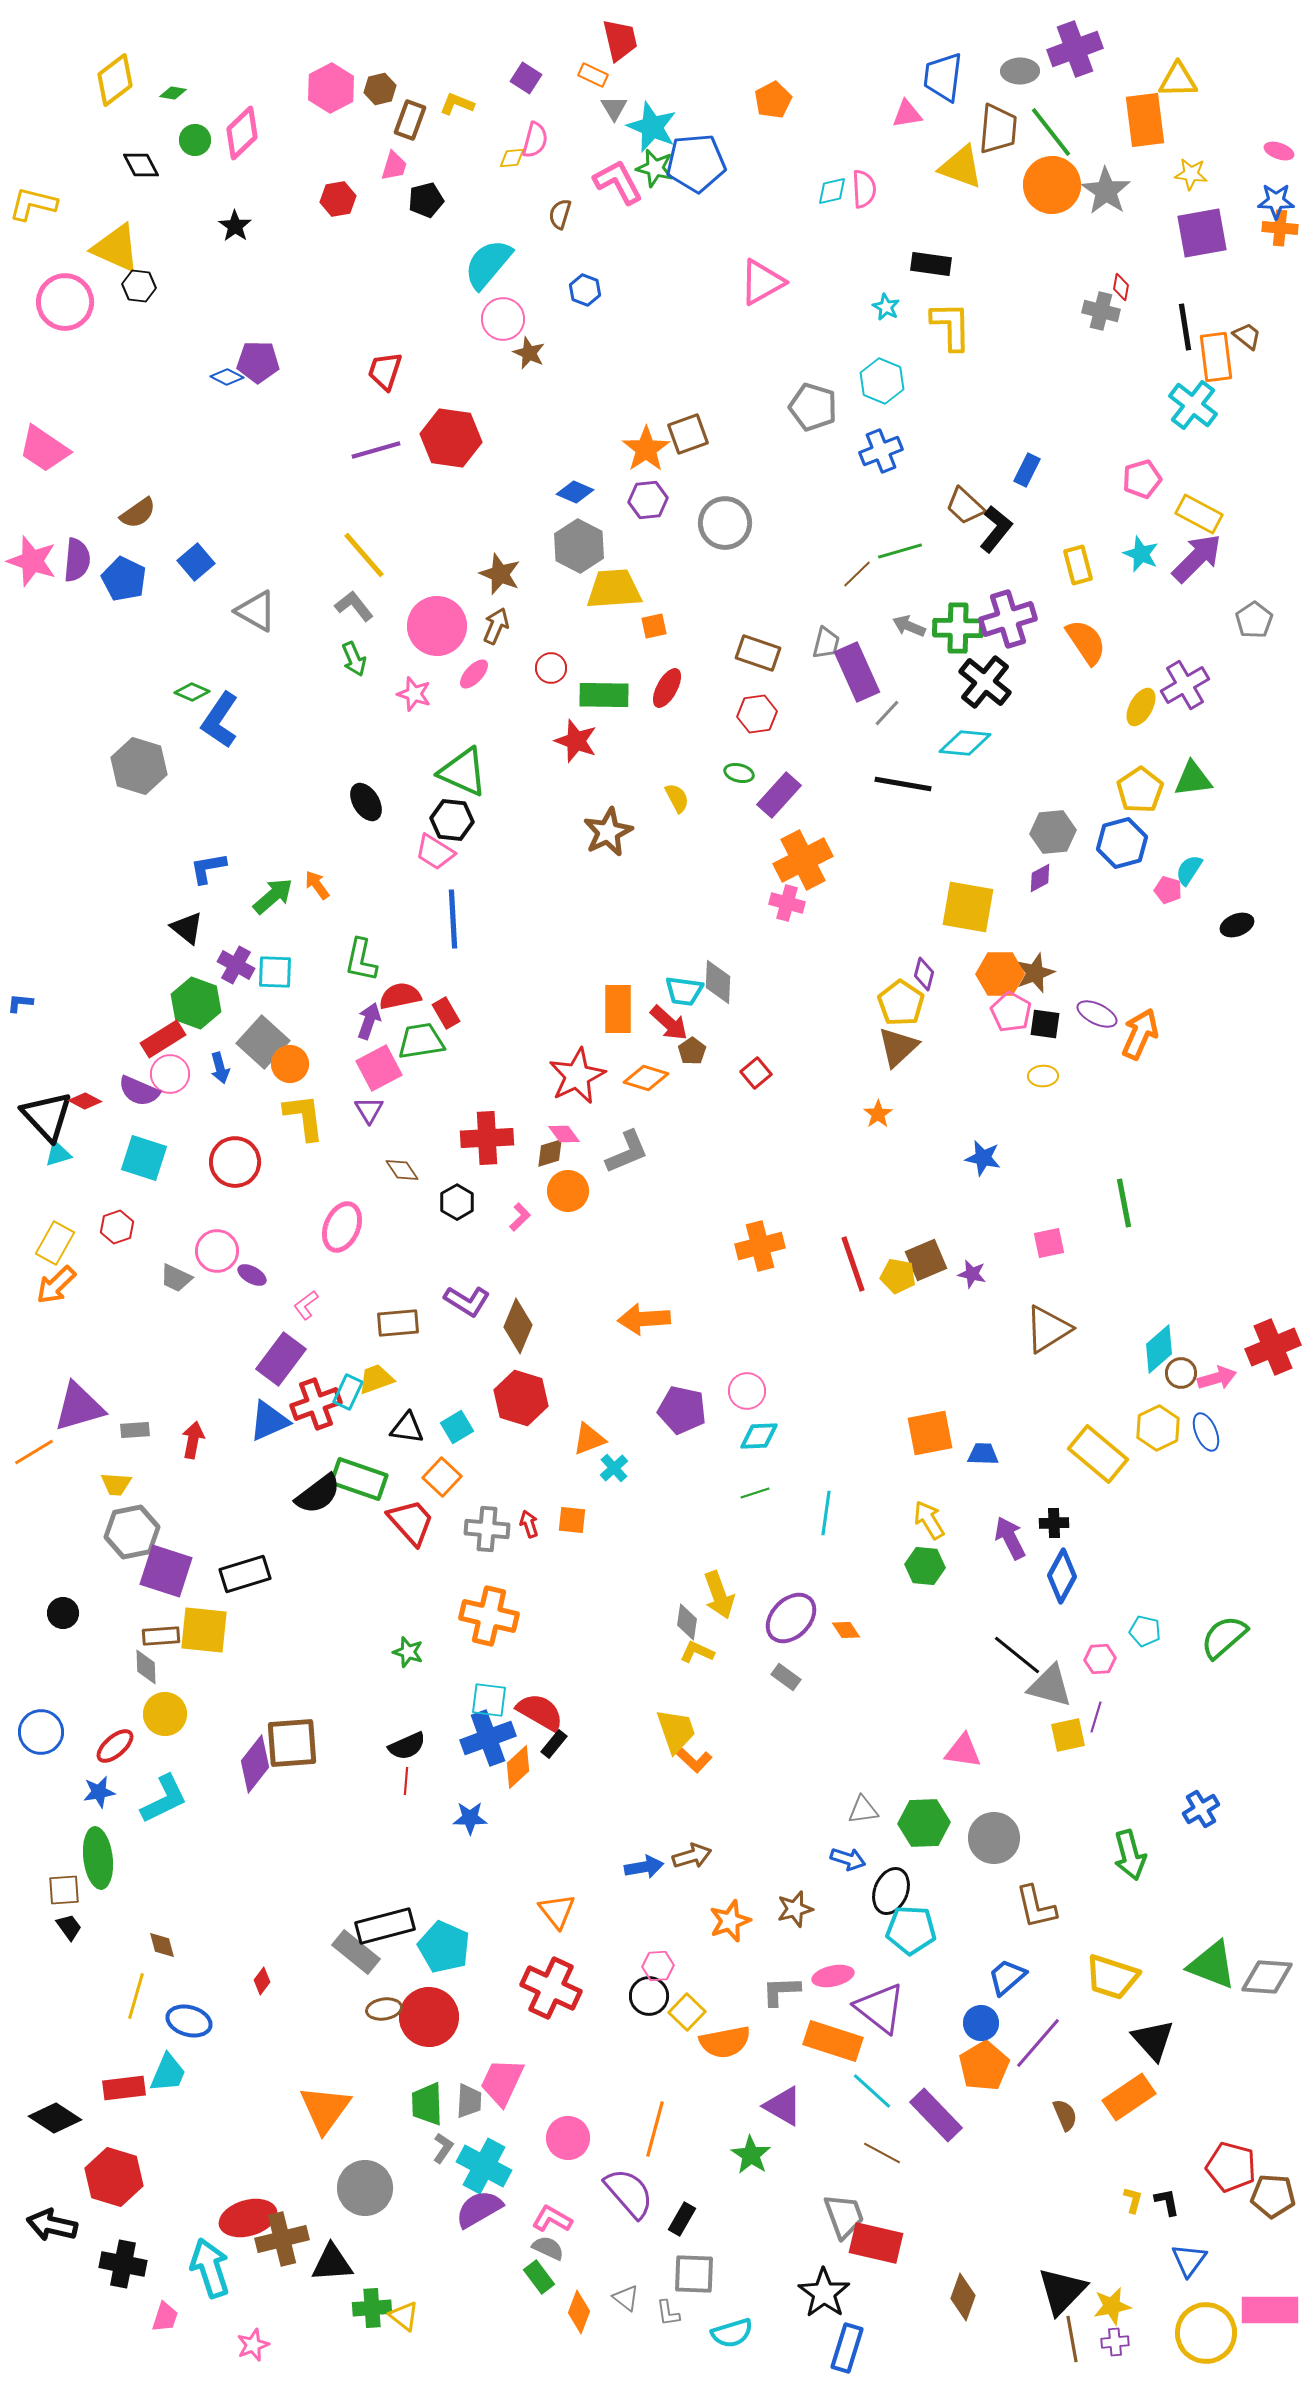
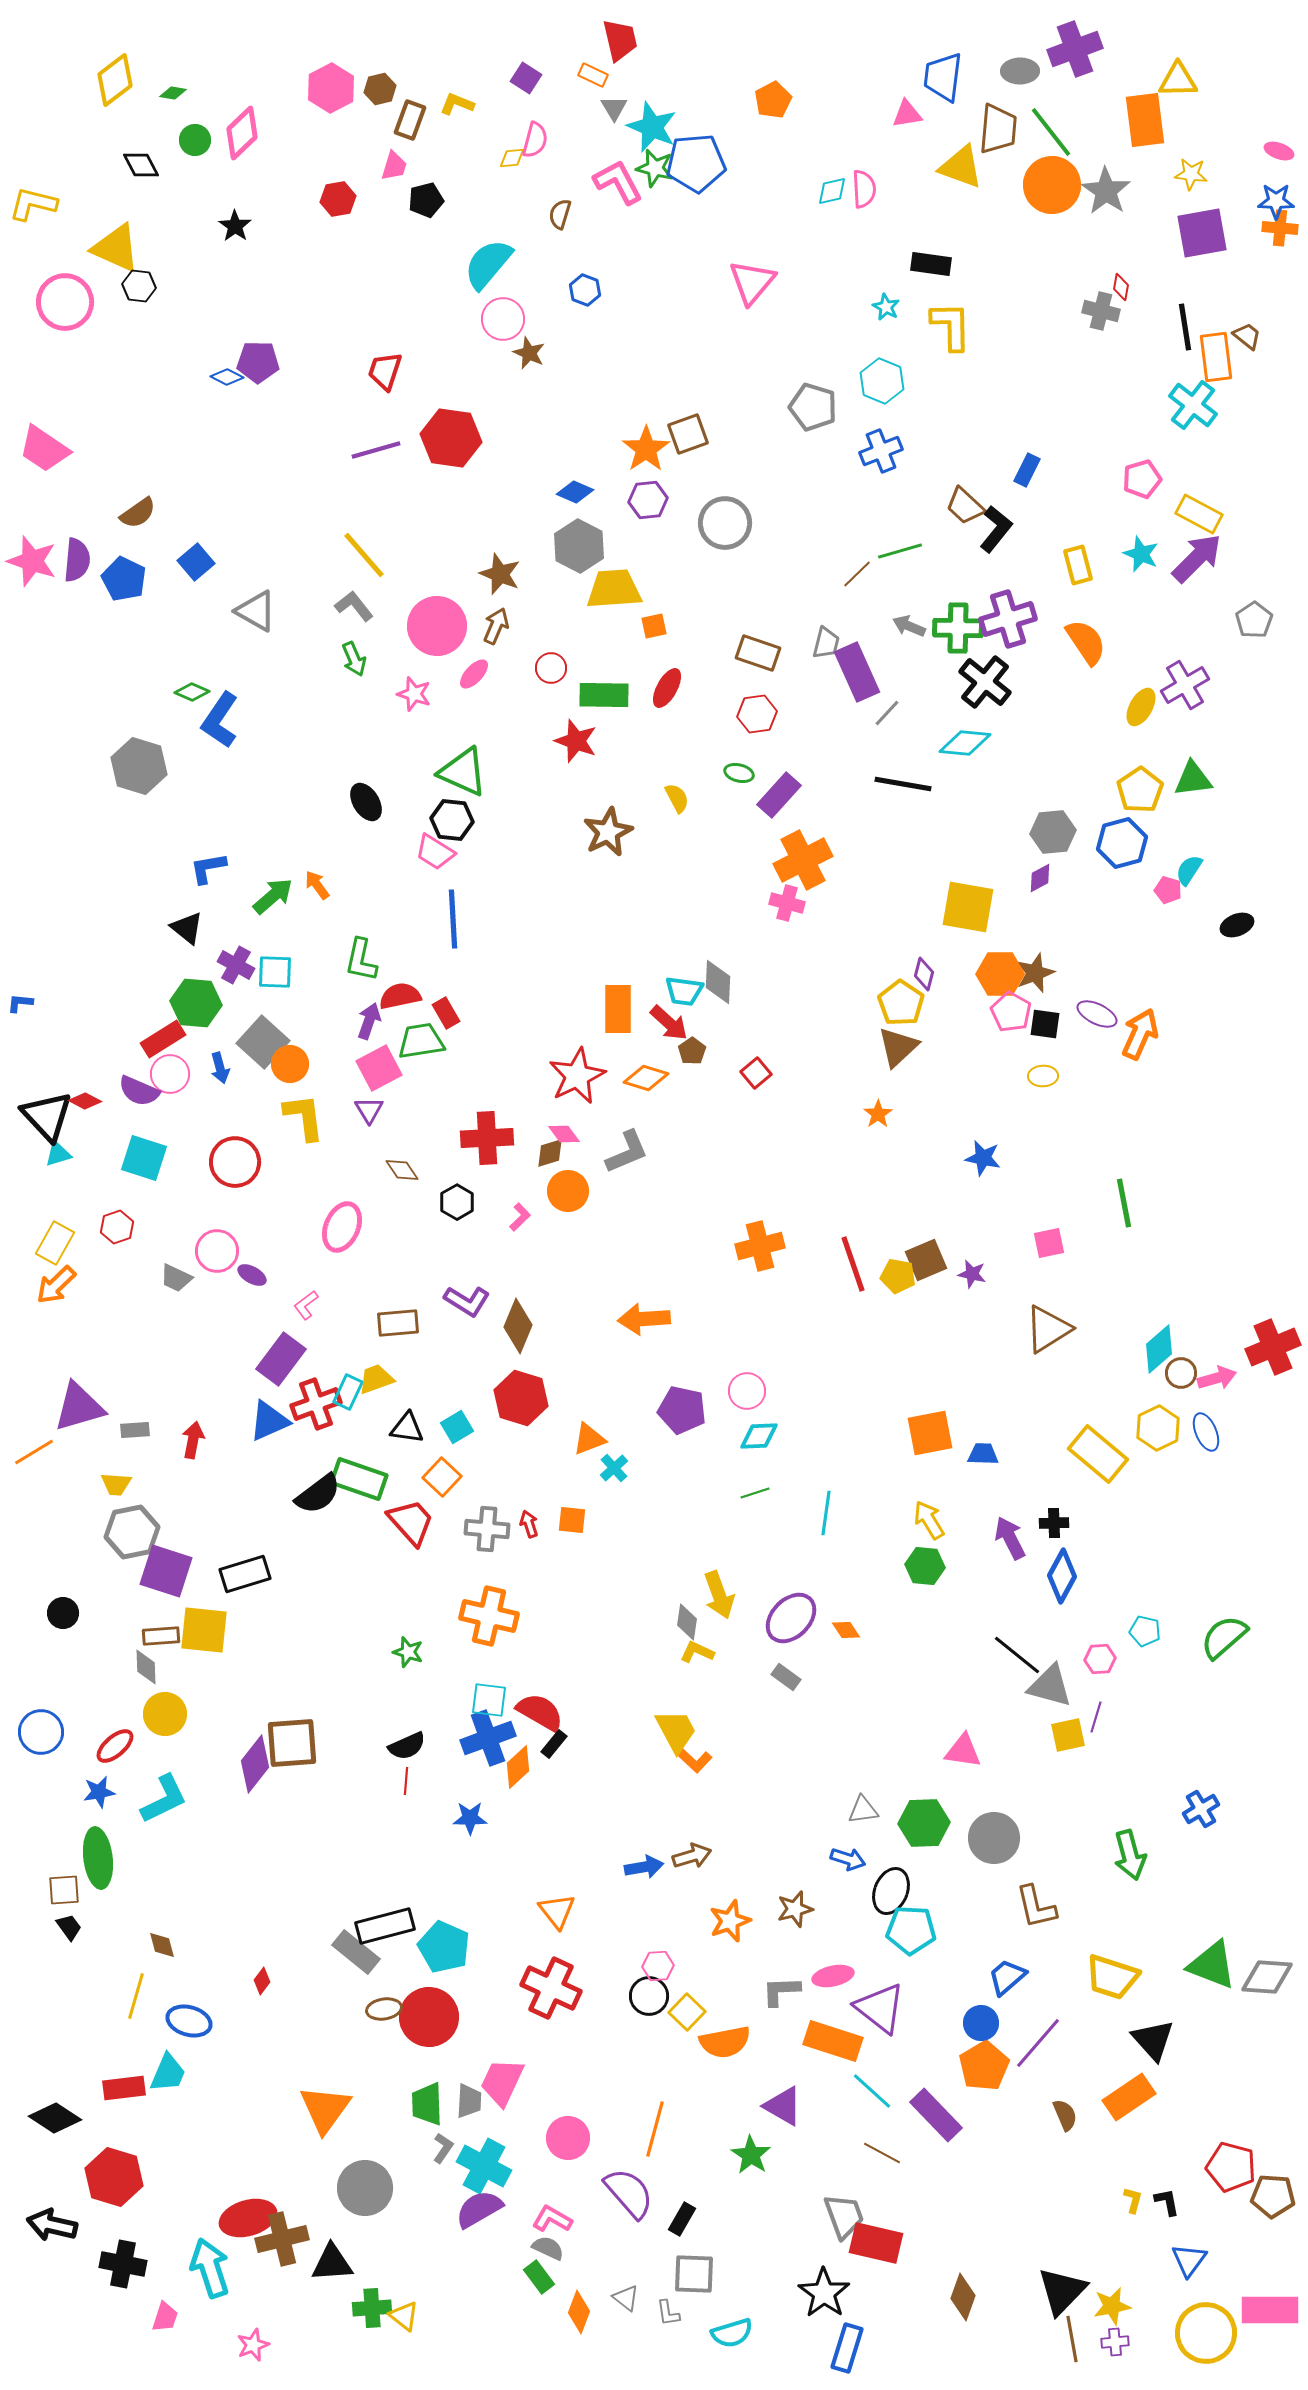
pink triangle at (762, 282): moved 10 px left; rotated 21 degrees counterclockwise
green hexagon at (196, 1003): rotated 15 degrees counterclockwise
yellow trapezoid at (676, 1731): rotated 9 degrees counterclockwise
